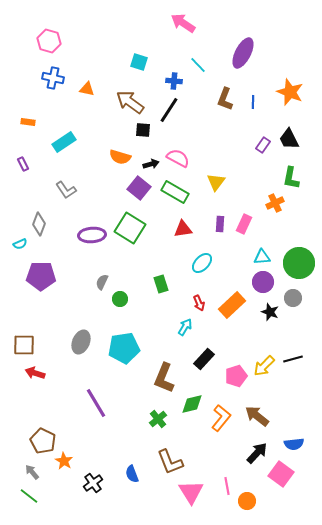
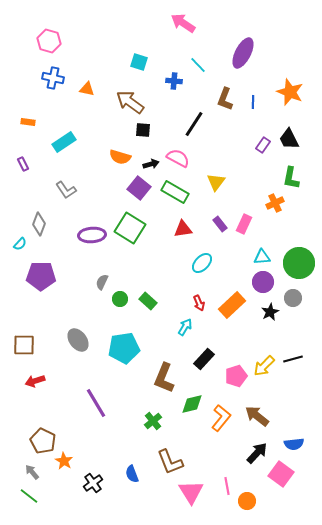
black line at (169, 110): moved 25 px right, 14 px down
purple rectangle at (220, 224): rotated 42 degrees counterclockwise
cyan semicircle at (20, 244): rotated 24 degrees counterclockwise
green rectangle at (161, 284): moved 13 px left, 17 px down; rotated 30 degrees counterclockwise
black star at (270, 312): rotated 24 degrees clockwise
gray ellipse at (81, 342): moved 3 px left, 2 px up; rotated 60 degrees counterclockwise
red arrow at (35, 373): moved 8 px down; rotated 36 degrees counterclockwise
green cross at (158, 419): moved 5 px left, 2 px down
